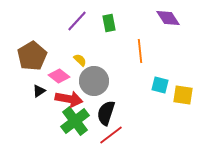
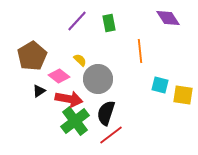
gray circle: moved 4 px right, 2 px up
